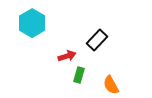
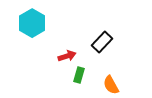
black rectangle: moved 5 px right, 2 px down
